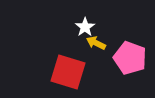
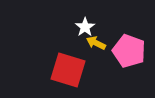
pink pentagon: moved 1 px left, 7 px up
red square: moved 2 px up
